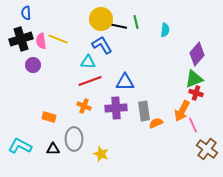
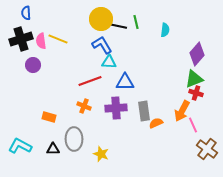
cyan triangle: moved 21 px right
